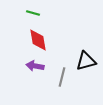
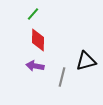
green line: moved 1 px down; rotated 64 degrees counterclockwise
red diamond: rotated 10 degrees clockwise
